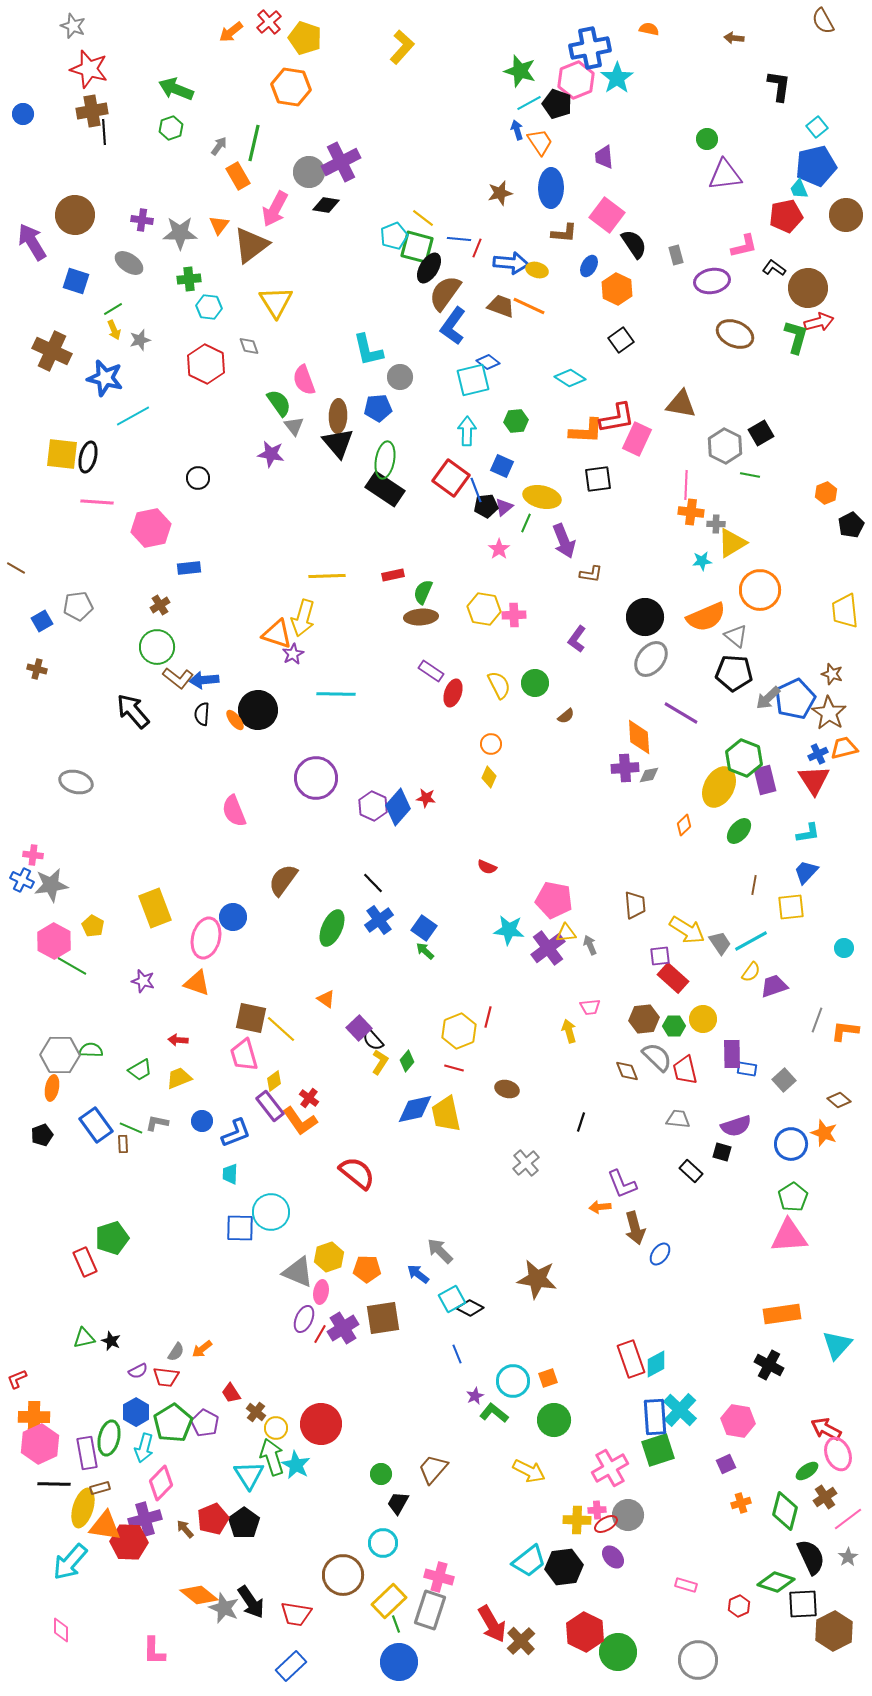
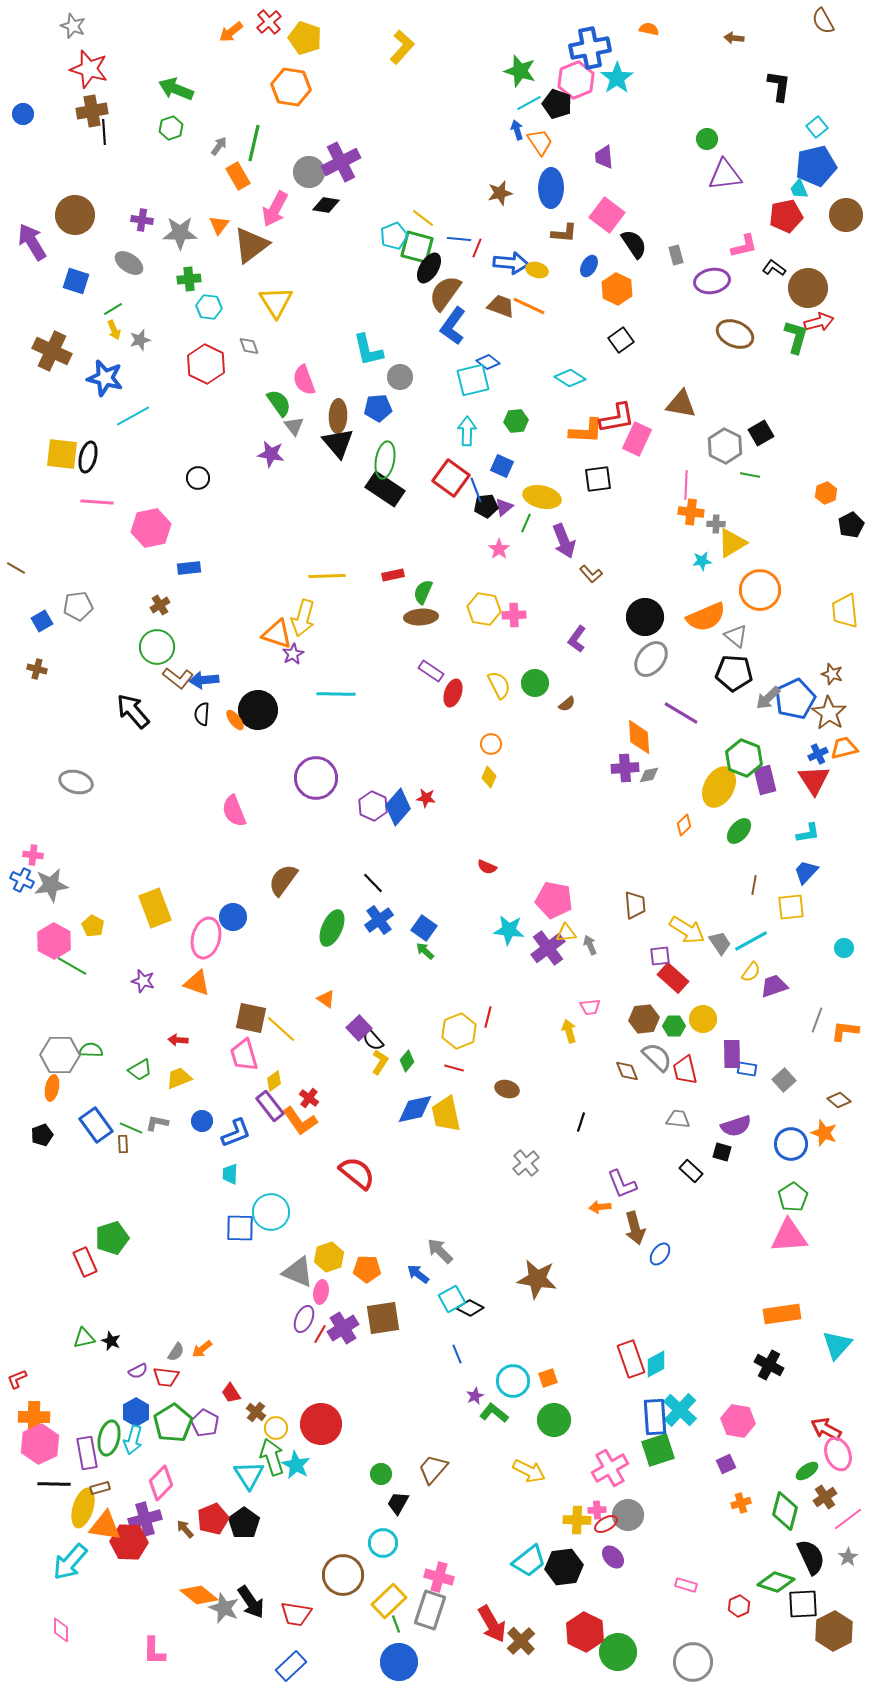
brown L-shape at (591, 574): rotated 40 degrees clockwise
brown semicircle at (566, 716): moved 1 px right, 12 px up
cyan arrow at (144, 1448): moved 11 px left, 8 px up
gray circle at (698, 1660): moved 5 px left, 2 px down
